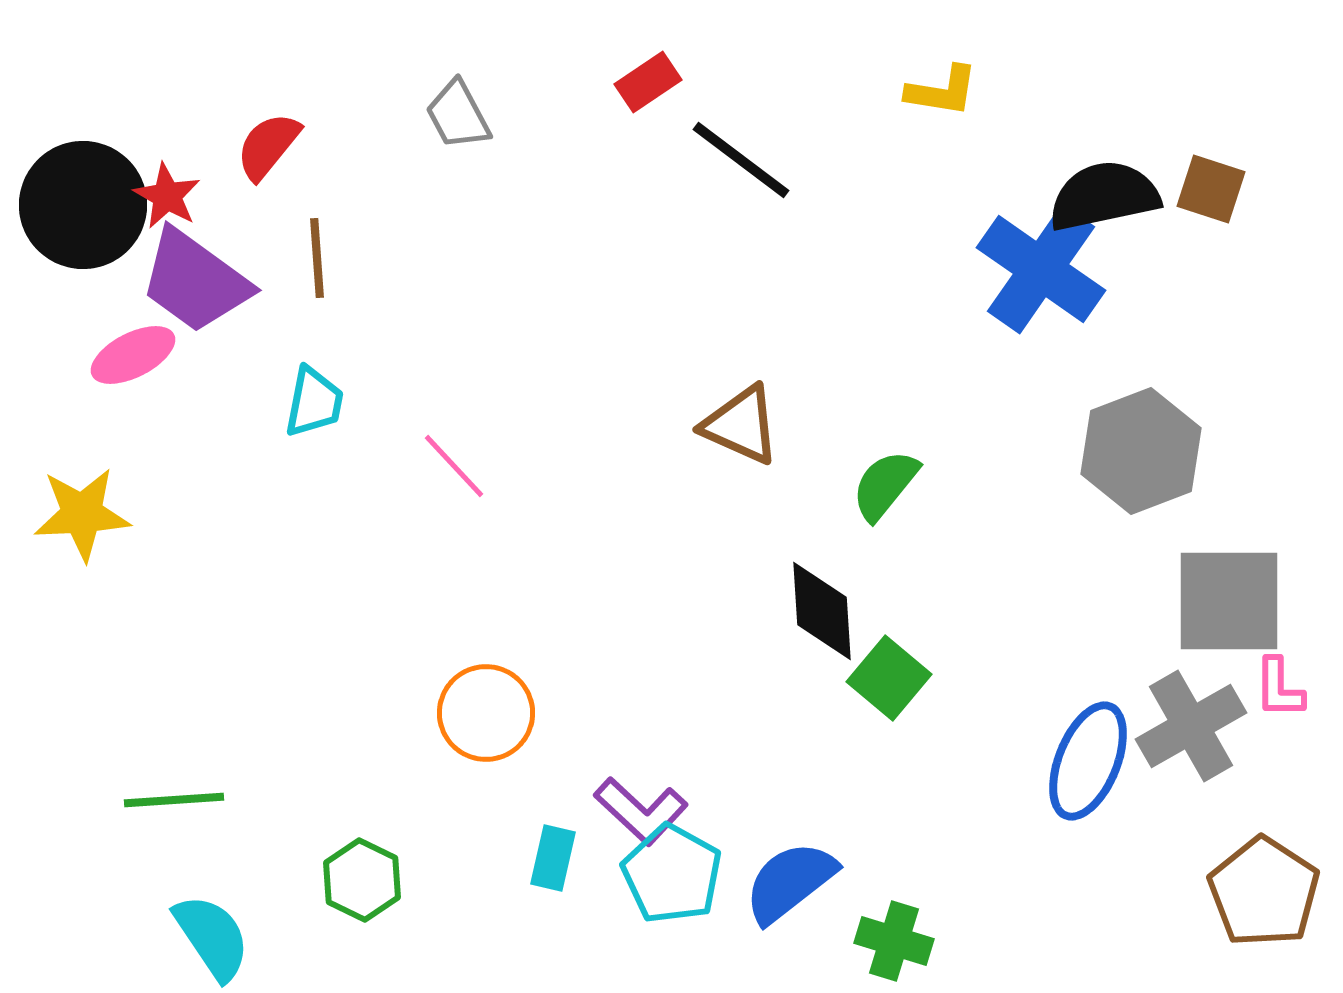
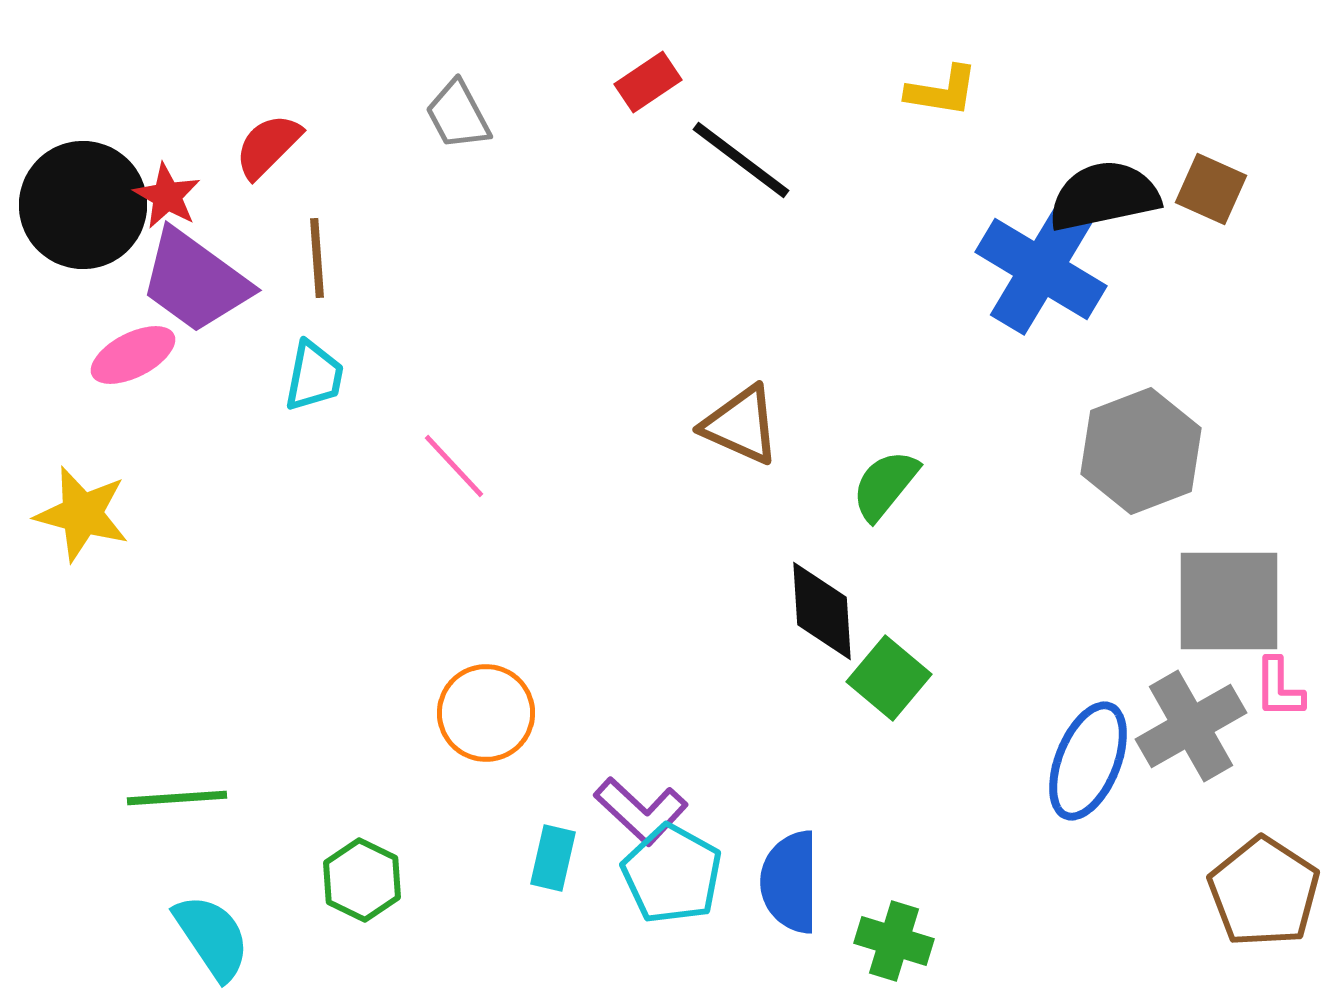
red semicircle: rotated 6 degrees clockwise
brown square: rotated 6 degrees clockwise
blue cross: rotated 4 degrees counterclockwise
cyan trapezoid: moved 26 px up
yellow star: rotated 18 degrees clockwise
green line: moved 3 px right, 2 px up
blue semicircle: rotated 52 degrees counterclockwise
